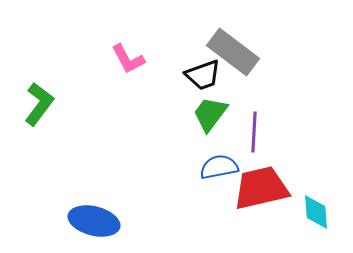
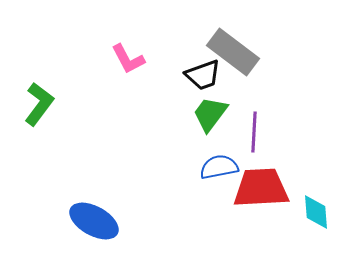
red trapezoid: rotated 10 degrees clockwise
blue ellipse: rotated 15 degrees clockwise
